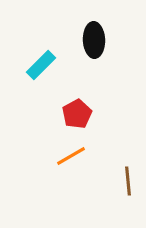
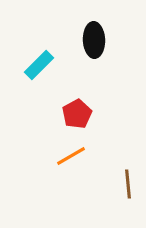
cyan rectangle: moved 2 px left
brown line: moved 3 px down
